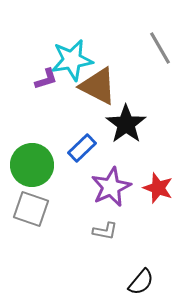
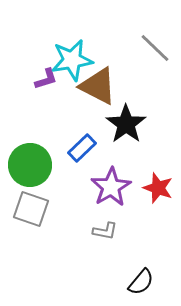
gray line: moved 5 px left; rotated 16 degrees counterclockwise
green circle: moved 2 px left
purple star: rotated 6 degrees counterclockwise
